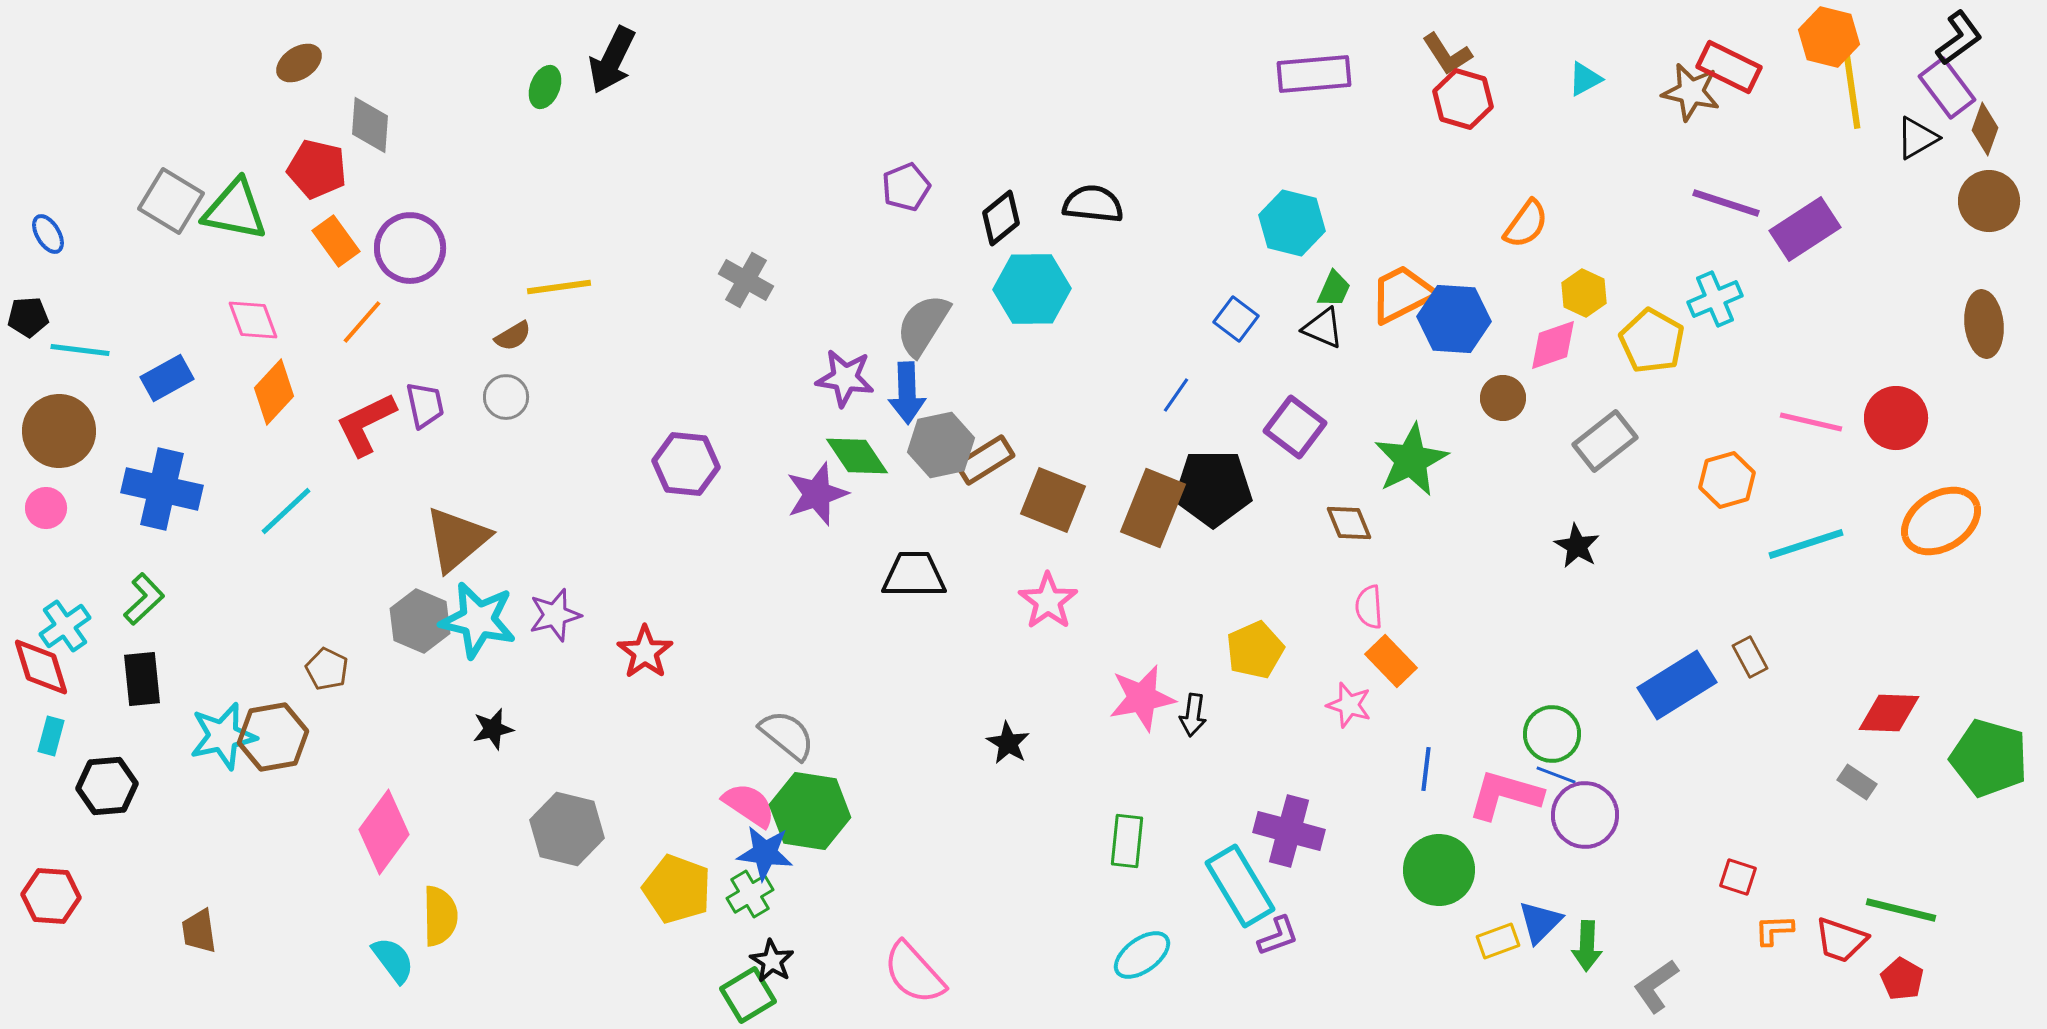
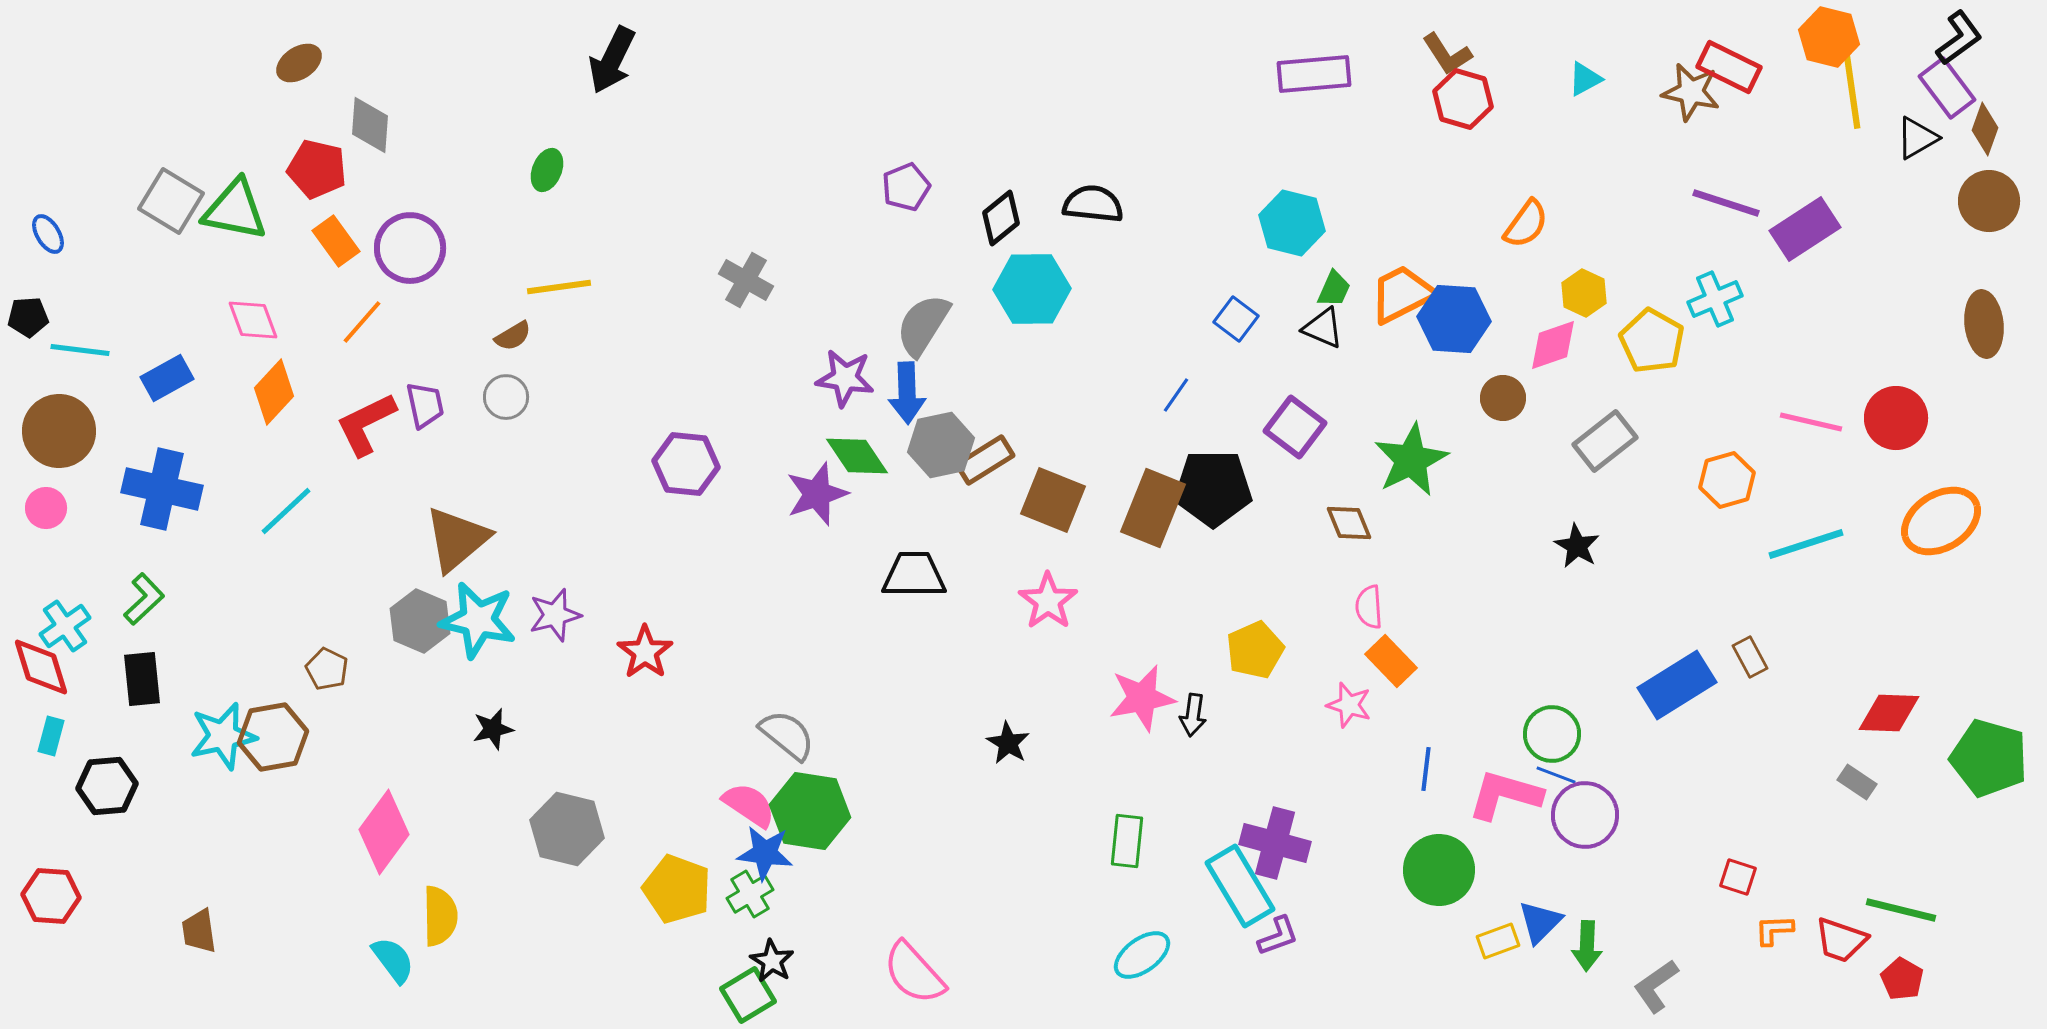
green ellipse at (545, 87): moved 2 px right, 83 px down
purple cross at (1289, 831): moved 14 px left, 12 px down
